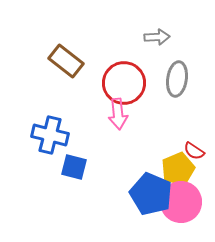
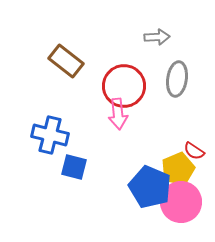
red circle: moved 3 px down
blue pentagon: moved 1 px left, 7 px up
